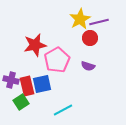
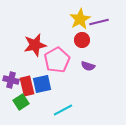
red circle: moved 8 px left, 2 px down
